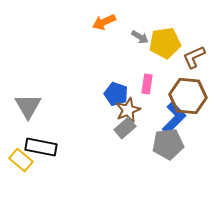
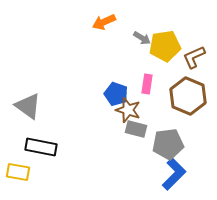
gray arrow: moved 2 px right, 1 px down
yellow pentagon: moved 3 px down
brown hexagon: rotated 18 degrees clockwise
gray triangle: rotated 24 degrees counterclockwise
brown star: rotated 30 degrees counterclockwise
blue L-shape: moved 56 px down
gray rectangle: moved 11 px right, 1 px down; rotated 55 degrees clockwise
yellow rectangle: moved 3 px left, 12 px down; rotated 30 degrees counterclockwise
